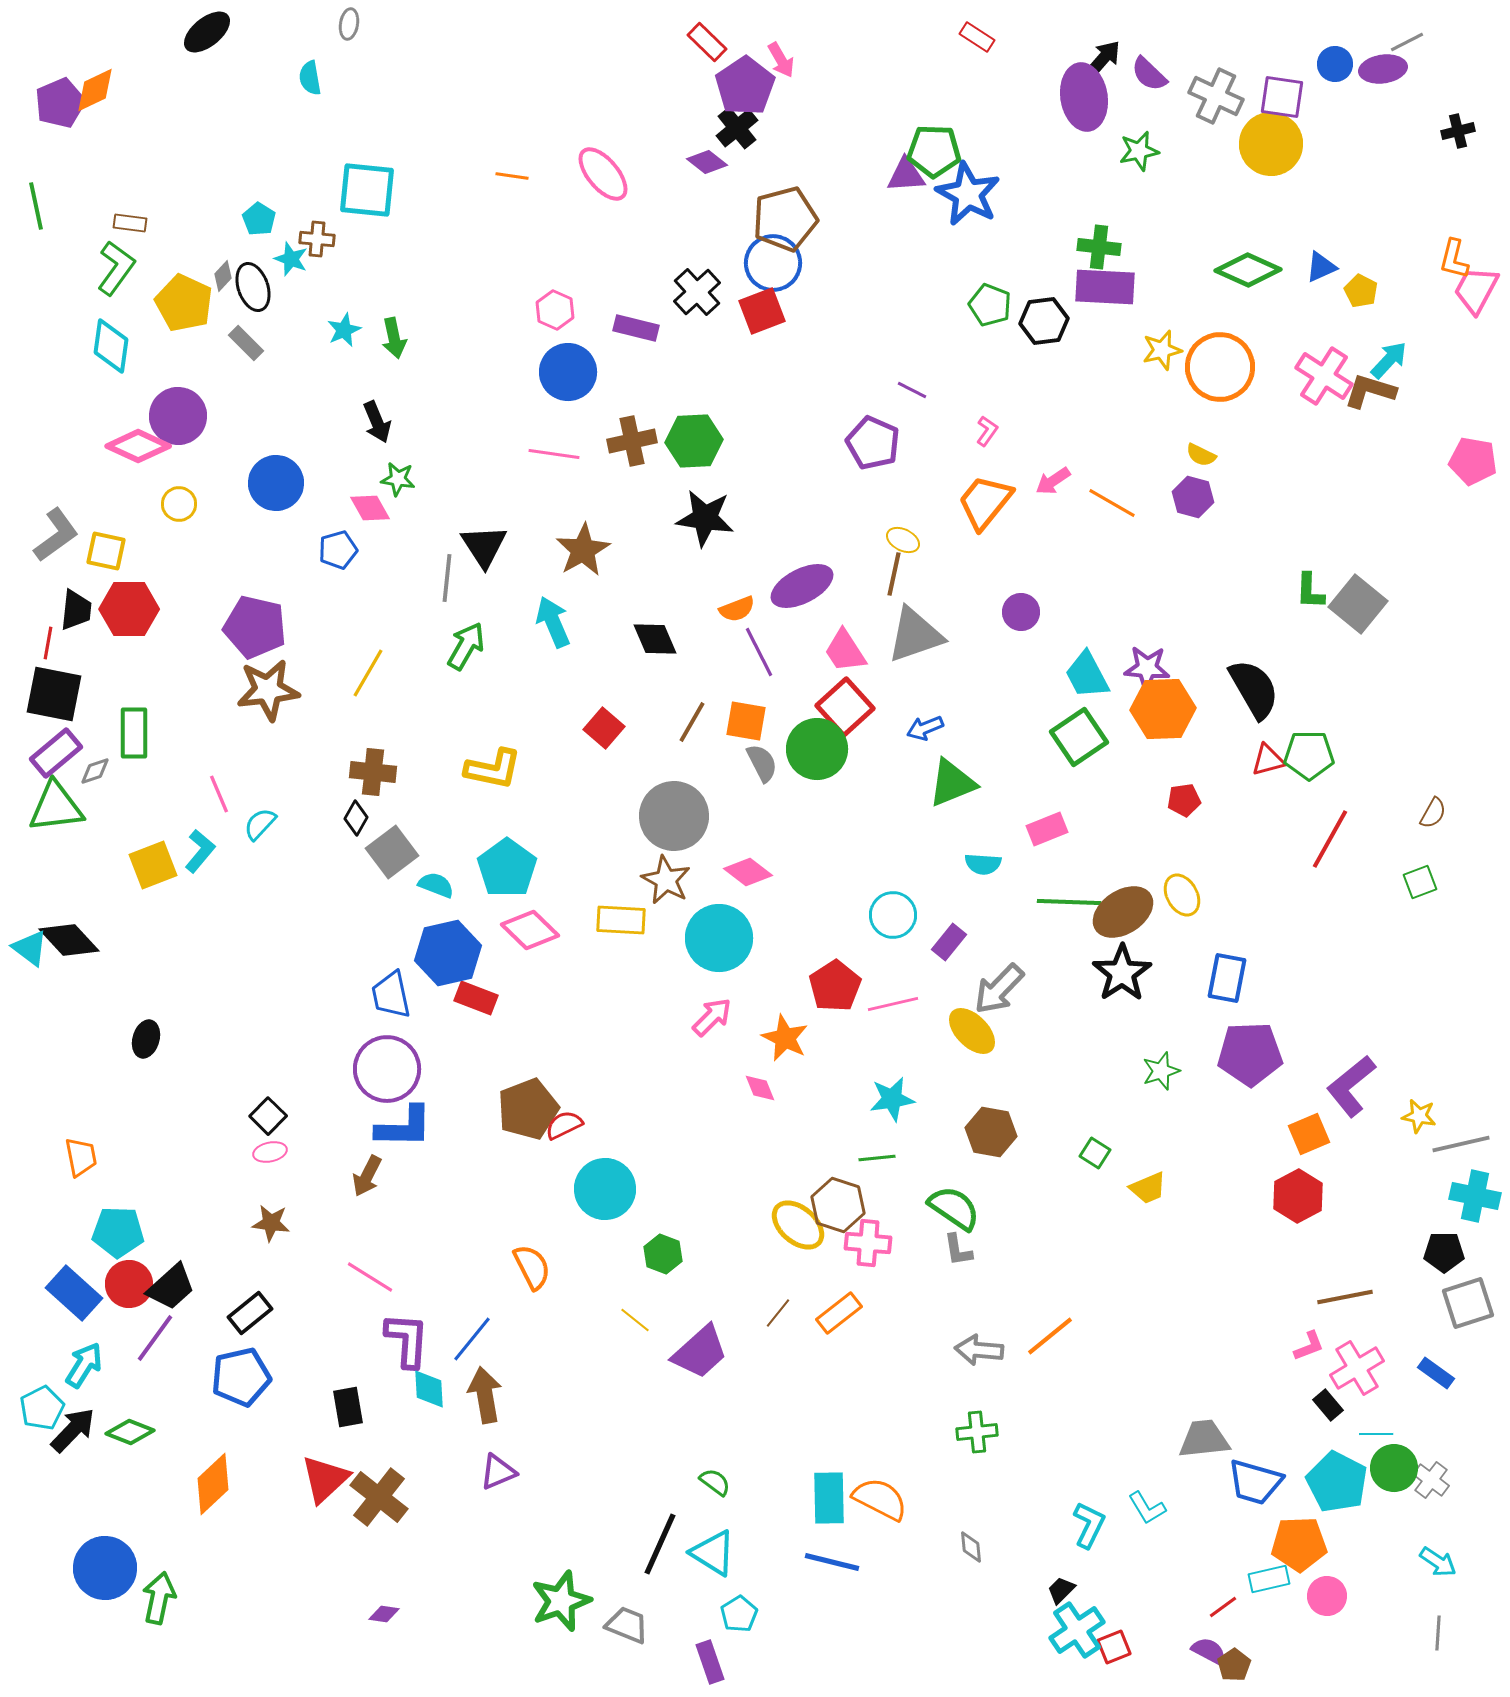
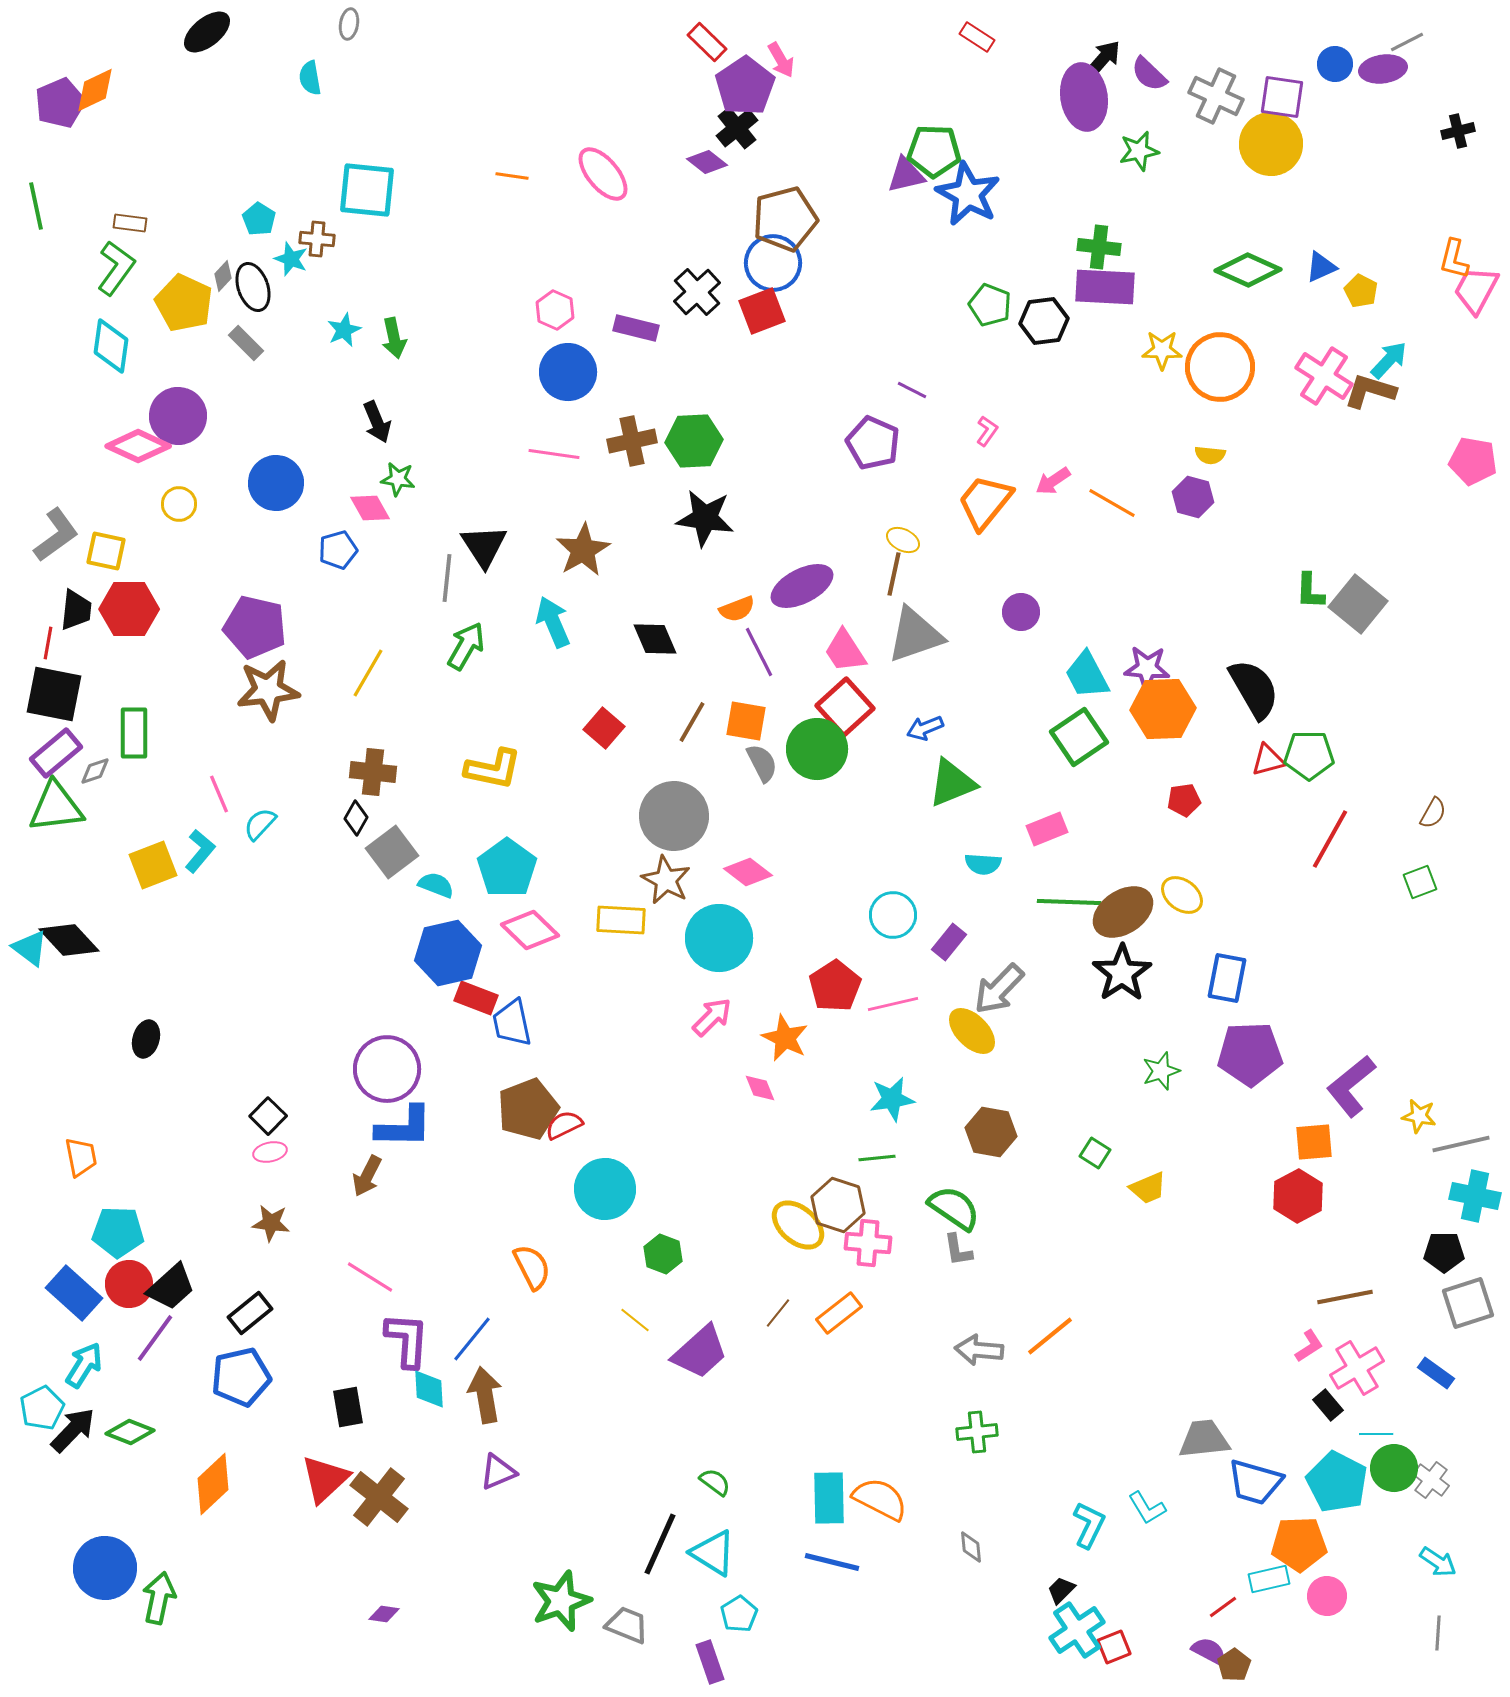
purple triangle at (906, 175): rotated 9 degrees counterclockwise
yellow star at (1162, 350): rotated 15 degrees clockwise
yellow semicircle at (1201, 455): moved 9 px right; rotated 20 degrees counterclockwise
yellow ellipse at (1182, 895): rotated 24 degrees counterclockwise
blue trapezoid at (391, 995): moved 121 px right, 28 px down
orange square at (1309, 1134): moved 5 px right, 8 px down; rotated 18 degrees clockwise
pink L-shape at (1309, 1346): rotated 12 degrees counterclockwise
